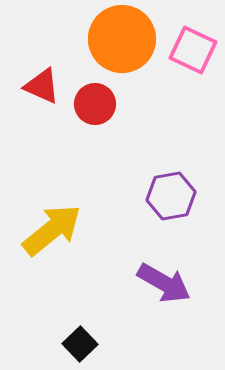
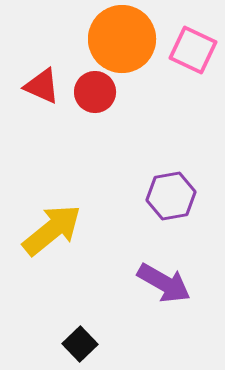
red circle: moved 12 px up
